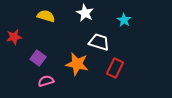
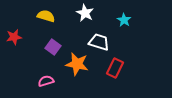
purple square: moved 15 px right, 11 px up
